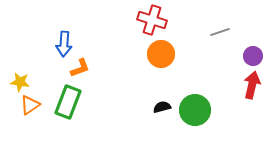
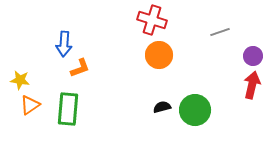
orange circle: moved 2 px left, 1 px down
yellow star: moved 2 px up
green rectangle: moved 7 px down; rotated 16 degrees counterclockwise
